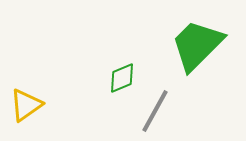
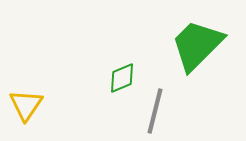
yellow triangle: rotated 21 degrees counterclockwise
gray line: rotated 15 degrees counterclockwise
